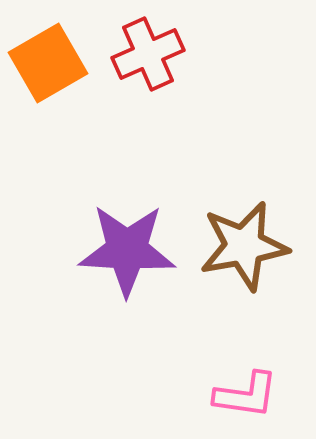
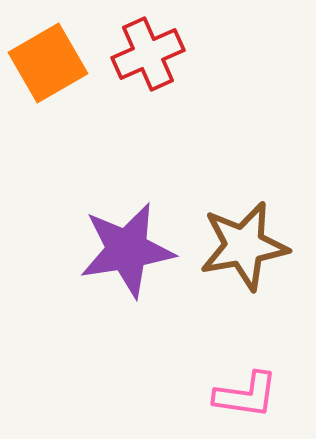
purple star: rotated 12 degrees counterclockwise
